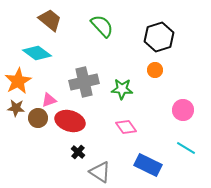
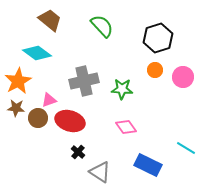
black hexagon: moved 1 px left, 1 px down
gray cross: moved 1 px up
pink circle: moved 33 px up
